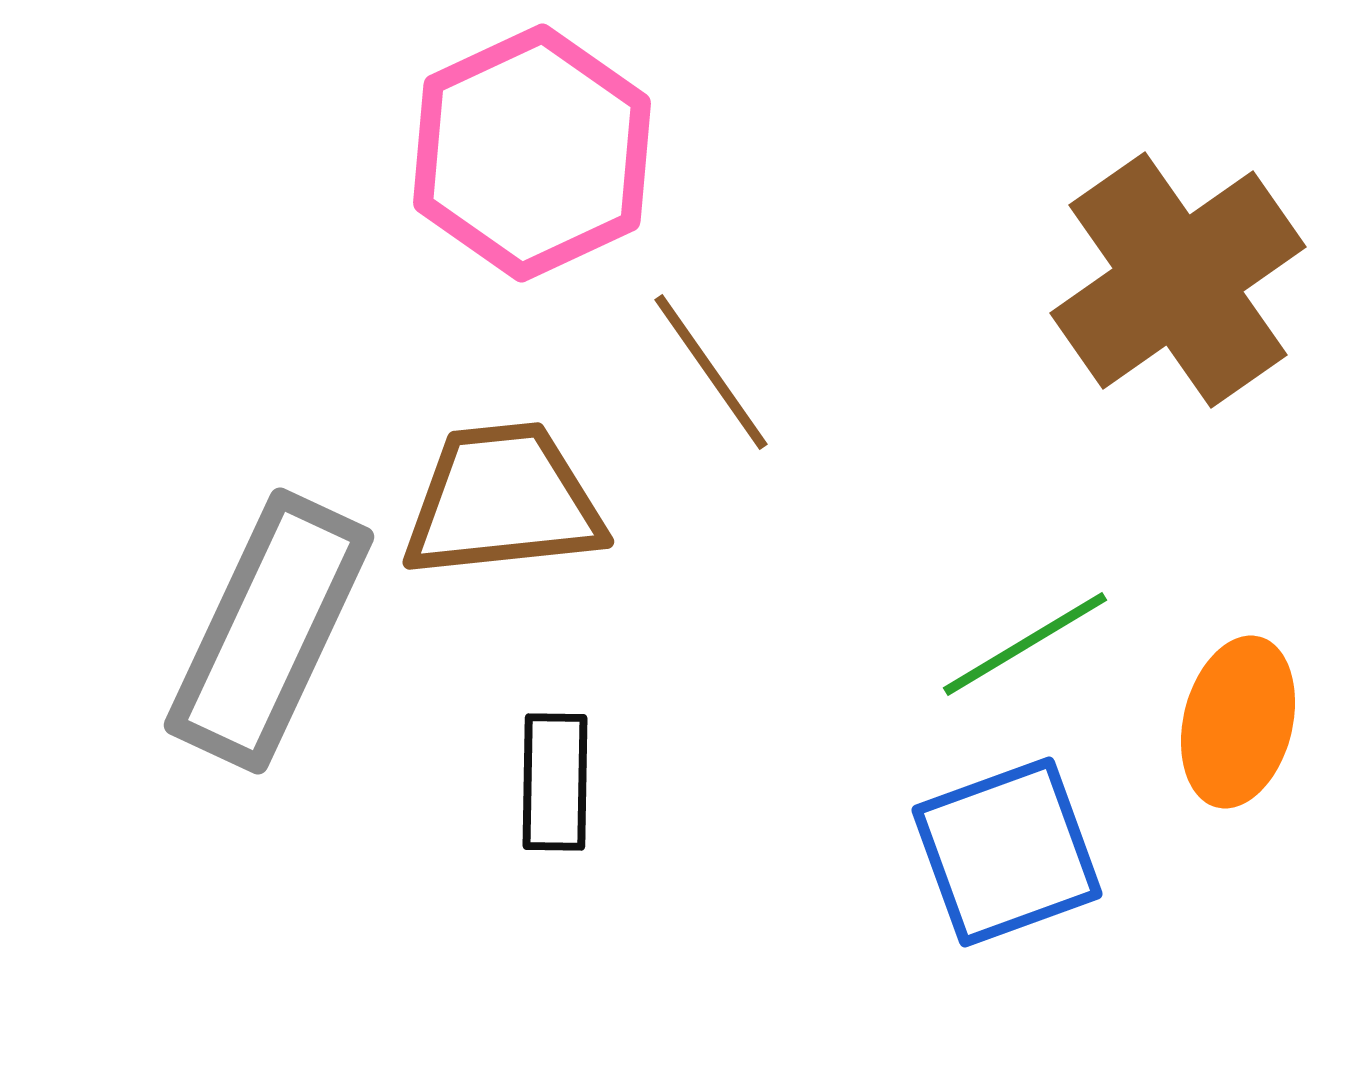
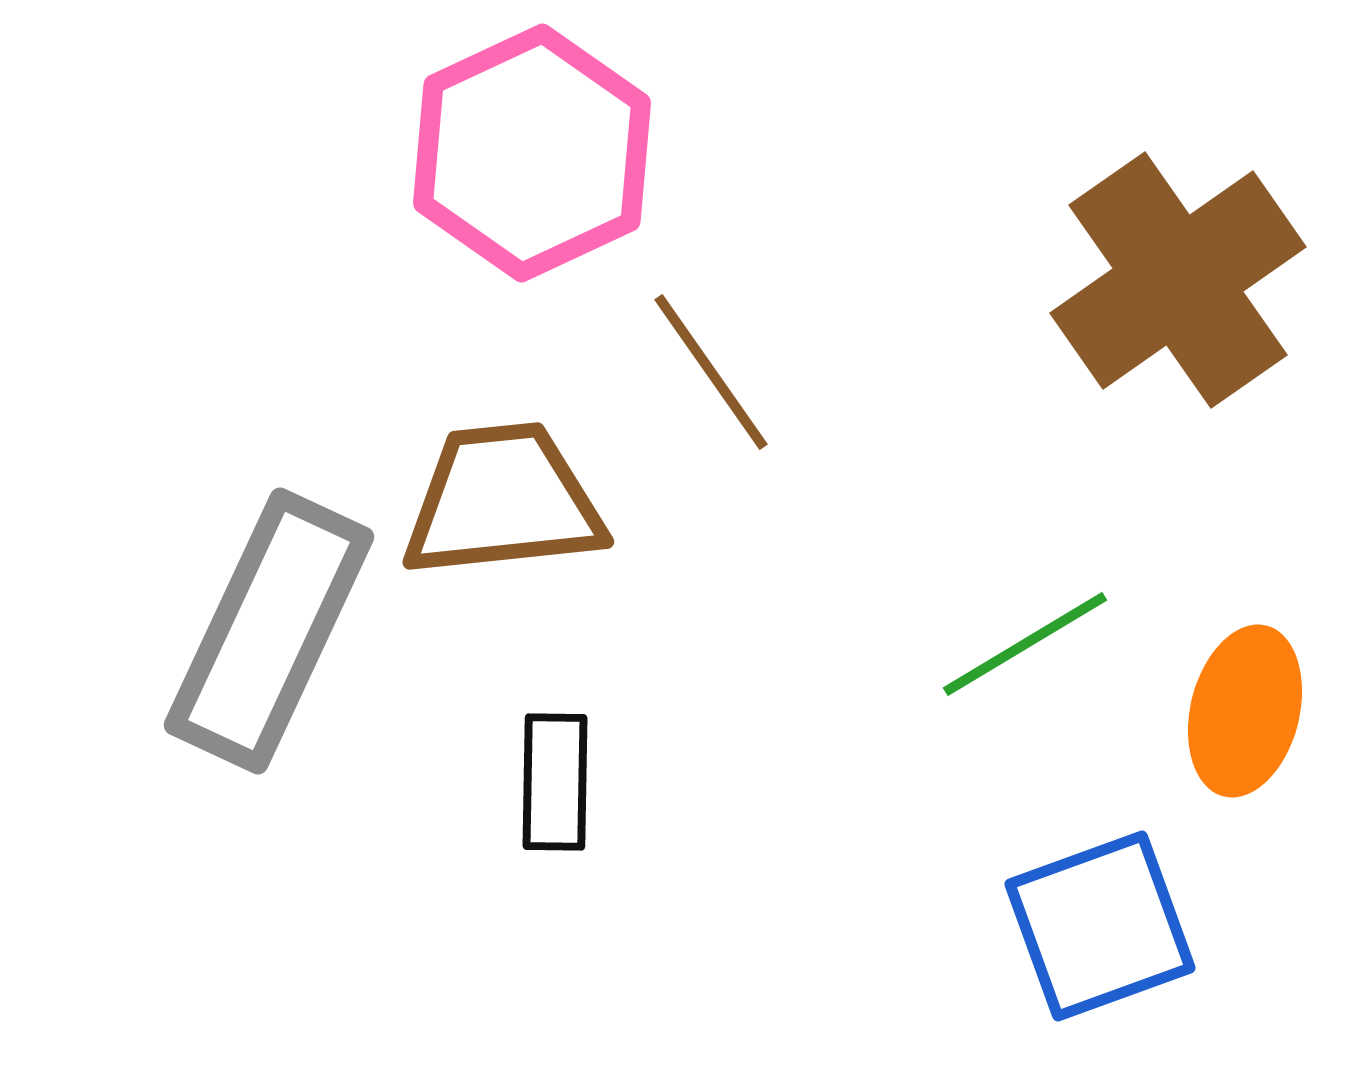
orange ellipse: moved 7 px right, 11 px up
blue square: moved 93 px right, 74 px down
